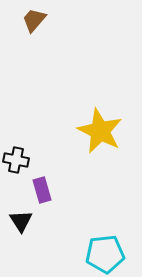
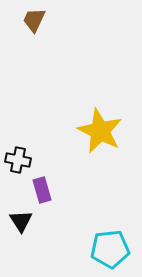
brown trapezoid: rotated 16 degrees counterclockwise
black cross: moved 2 px right
cyan pentagon: moved 5 px right, 5 px up
